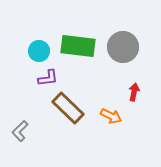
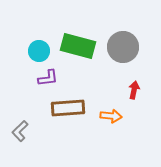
green rectangle: rotated 8 degrees clockwise
red arrow: moved 2 px up
brown rectangle: rotated 48 degrees counterclockwise
orange arrow: rotated 20 degrees counterclockwise
